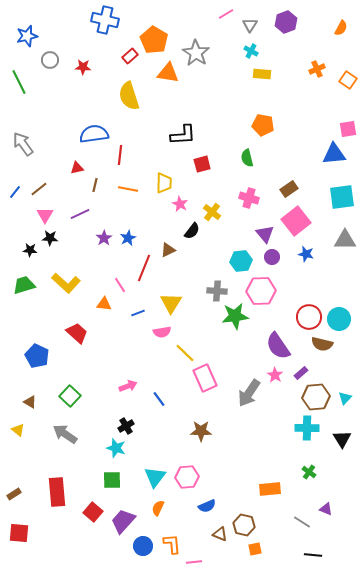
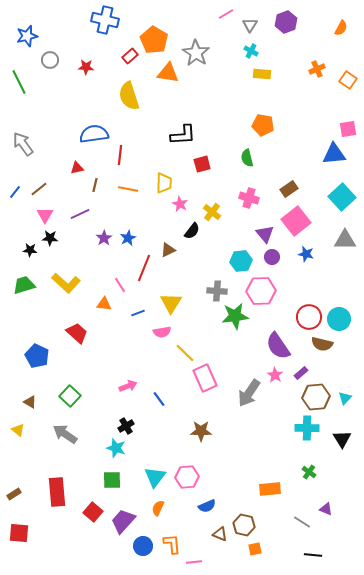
red star at (83, 67): moved 3 px right
cyan square at (342, 197): rotated 36 degrees counterclockwise
